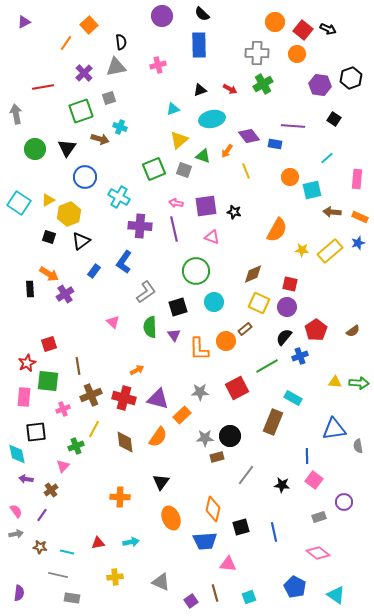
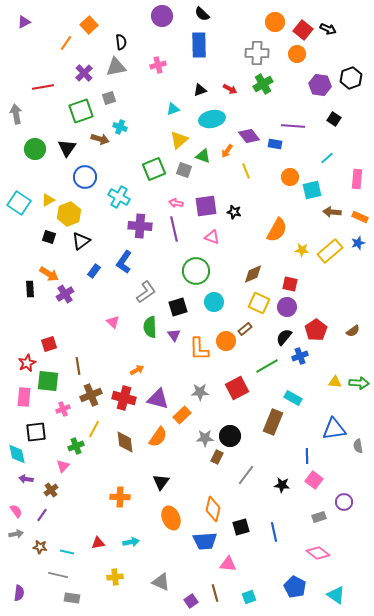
brown rectangle at (217, 457): rotated 48 degrees counterclockwise
